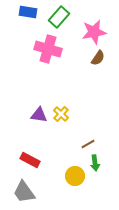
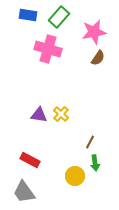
blue rectangle: moved 3 px down
brown line: moved 2 px right, 2 px up; rotated 32 degrees counterclockwise
